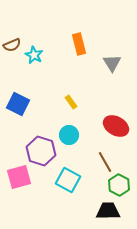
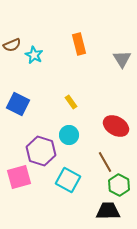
gray triangle: moved 10 px right, 4 px up
